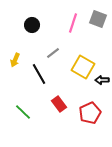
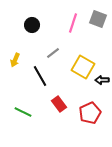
black line: moved 1 px right, 2 px down
green line: rotated 18 degrees counterclockwise
